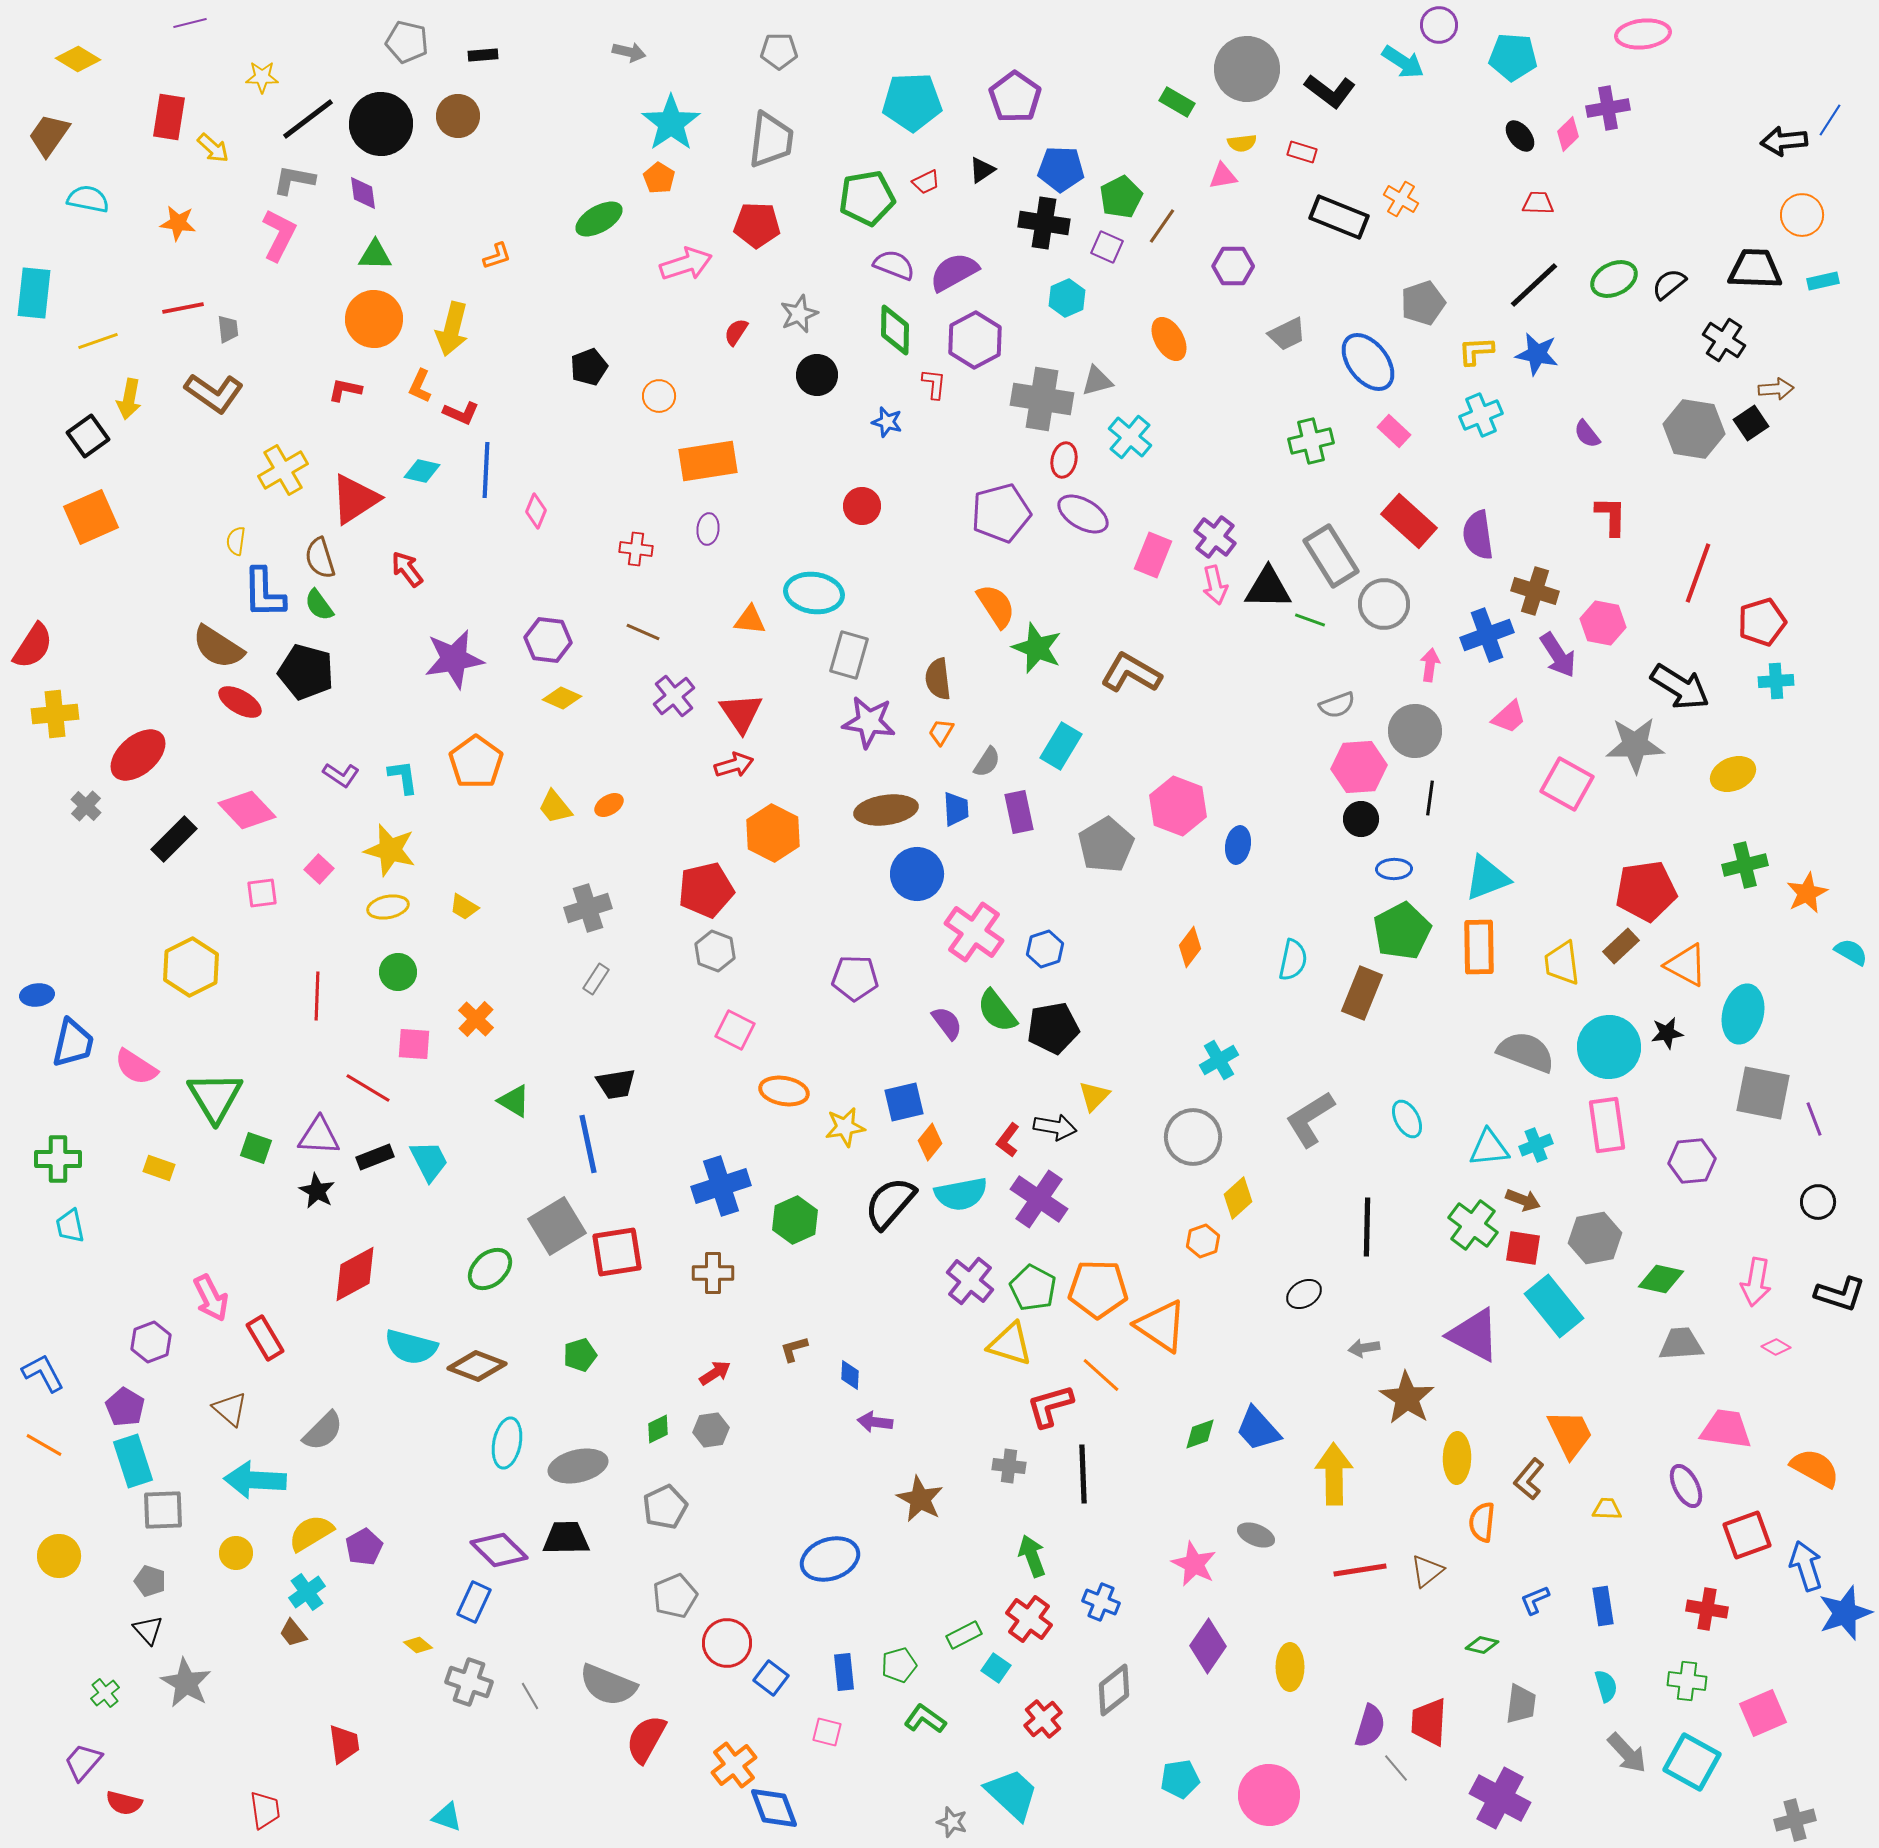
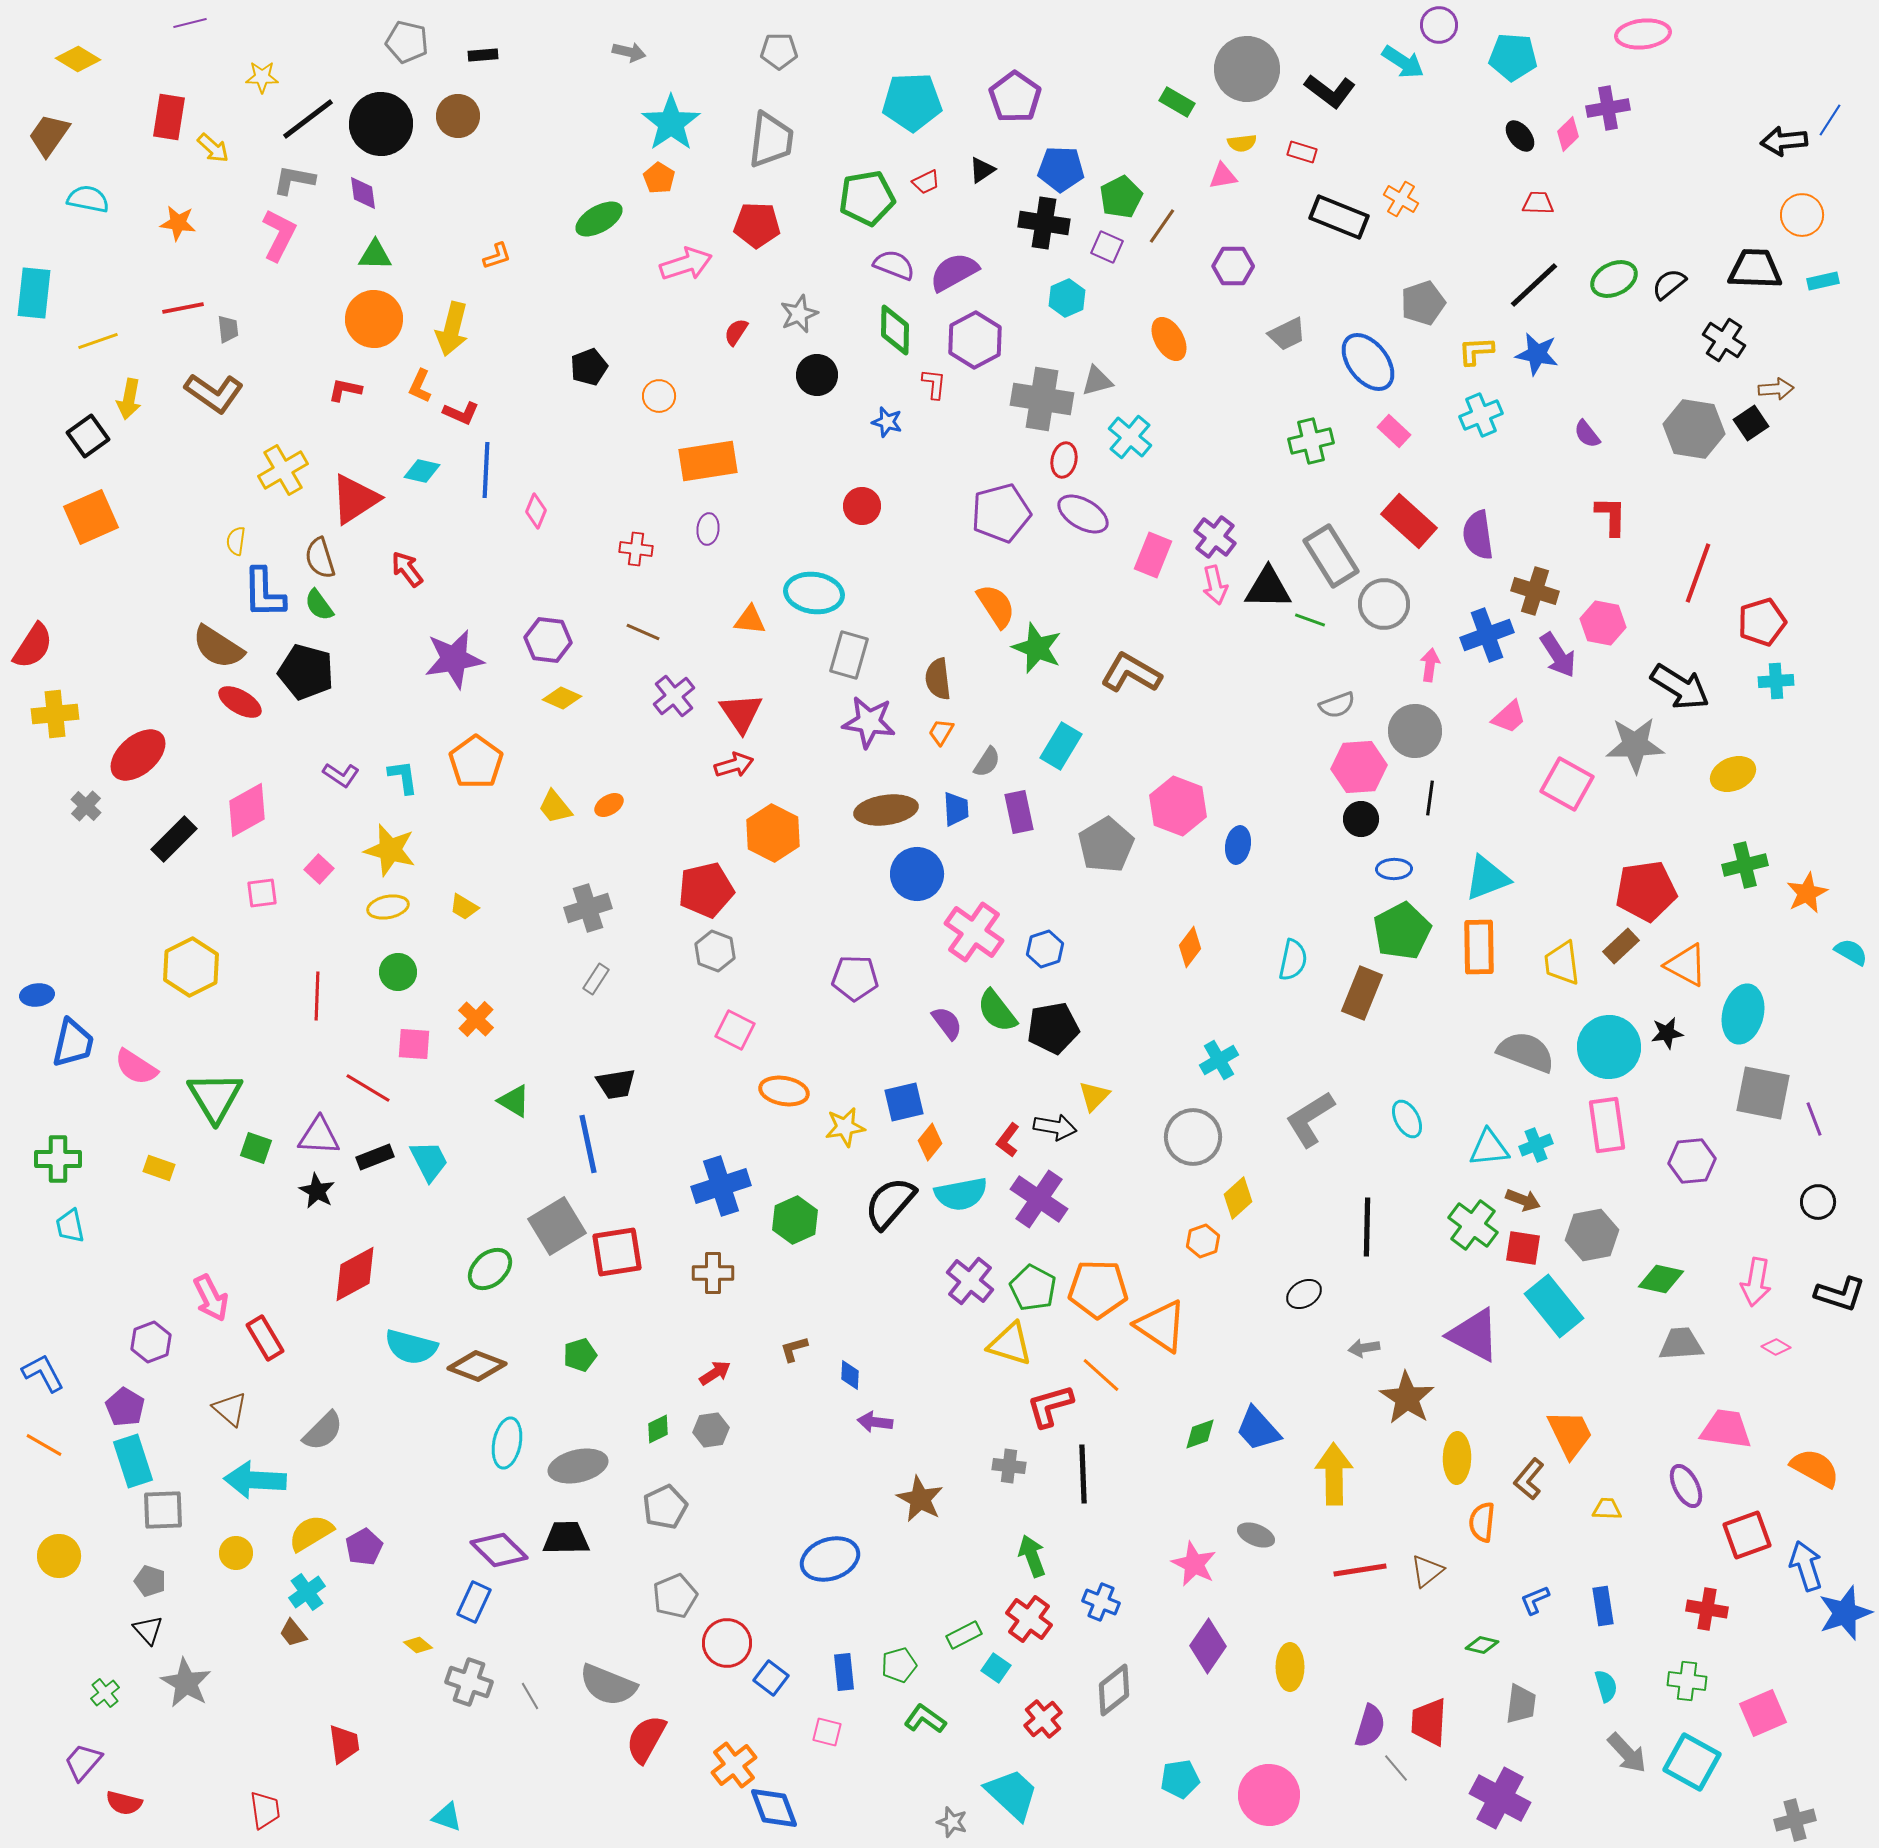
pink diamond at (247, 810): rotated 76 degrees counterclockwise
gray hexagon at (1595, 1238): moved 3 px left, 3 px up
